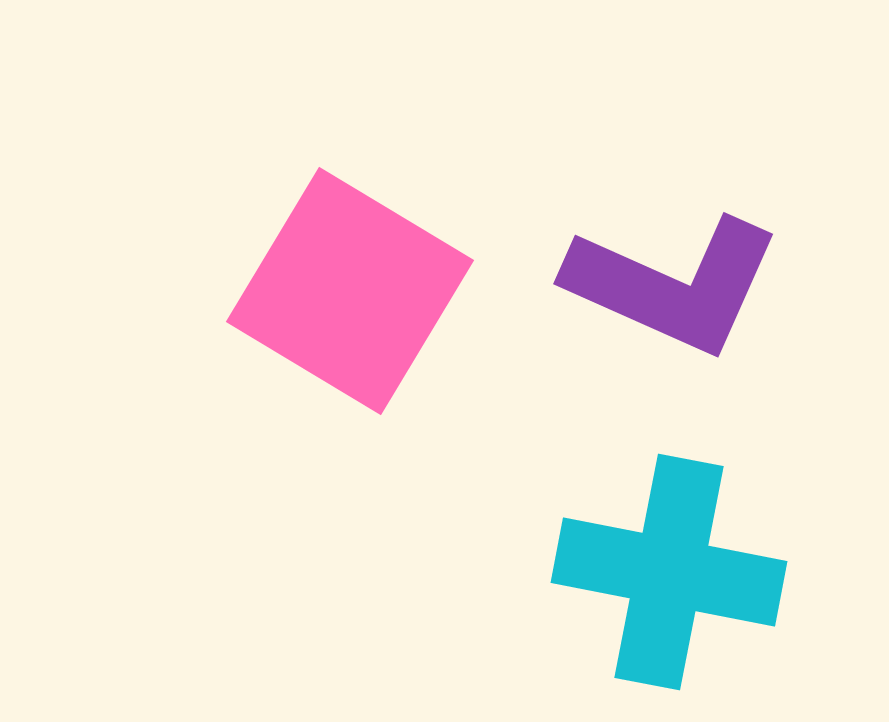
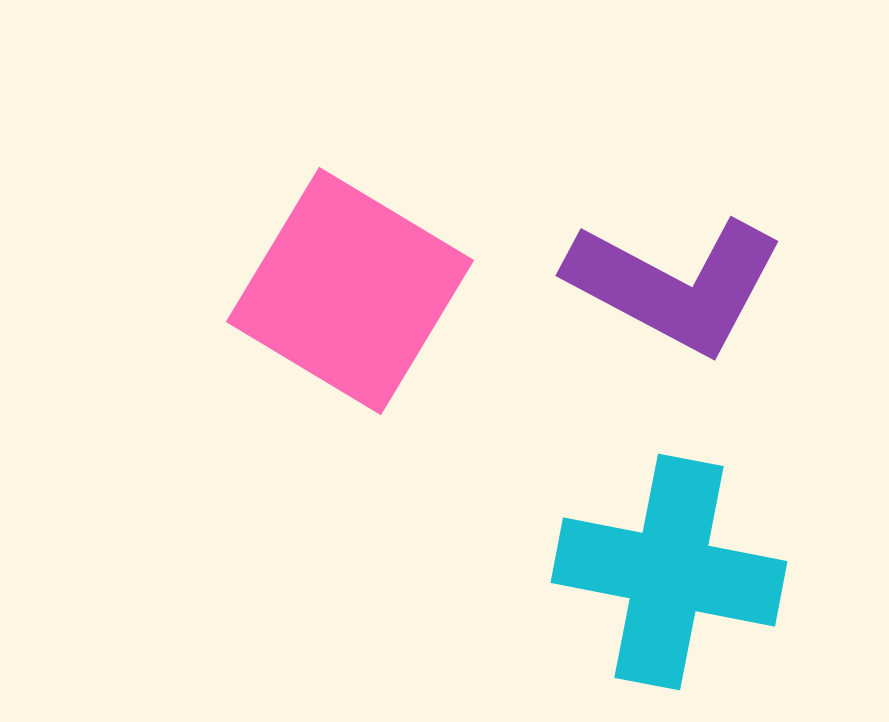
purple L-shape: moved 2 px right; rotated 4 degrees clockwise
